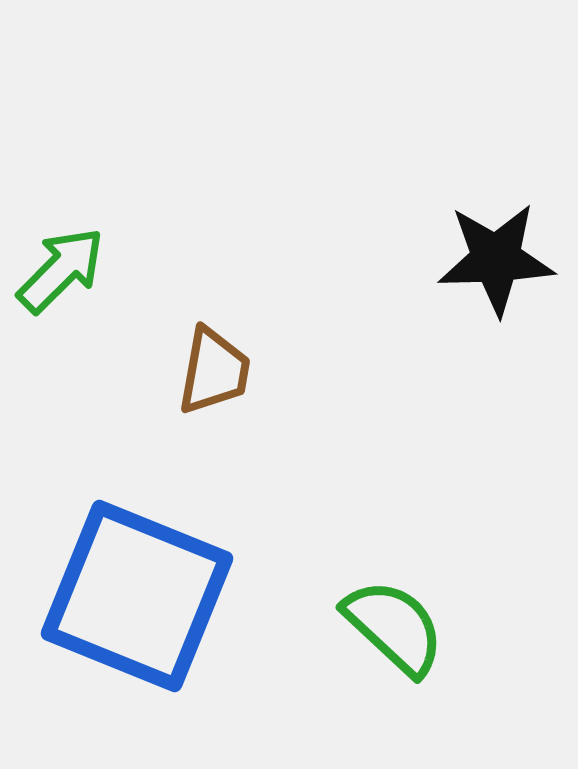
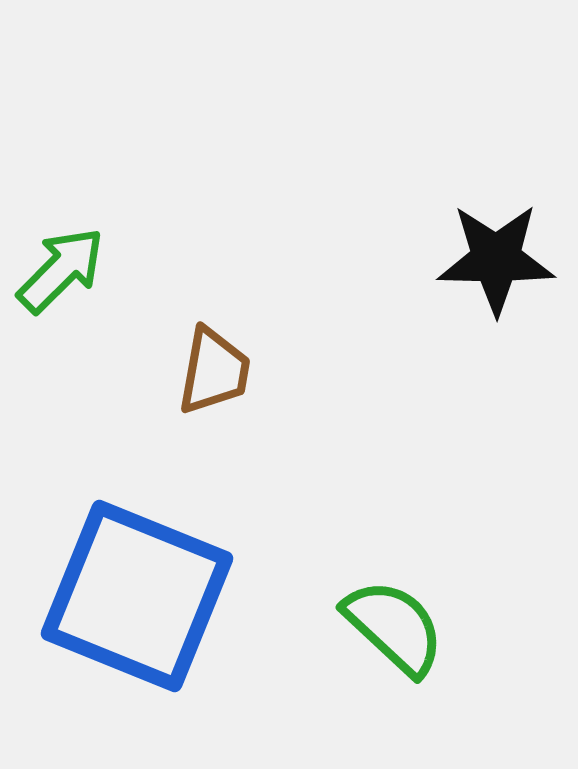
black star: rotated 3 degrees clockwise
